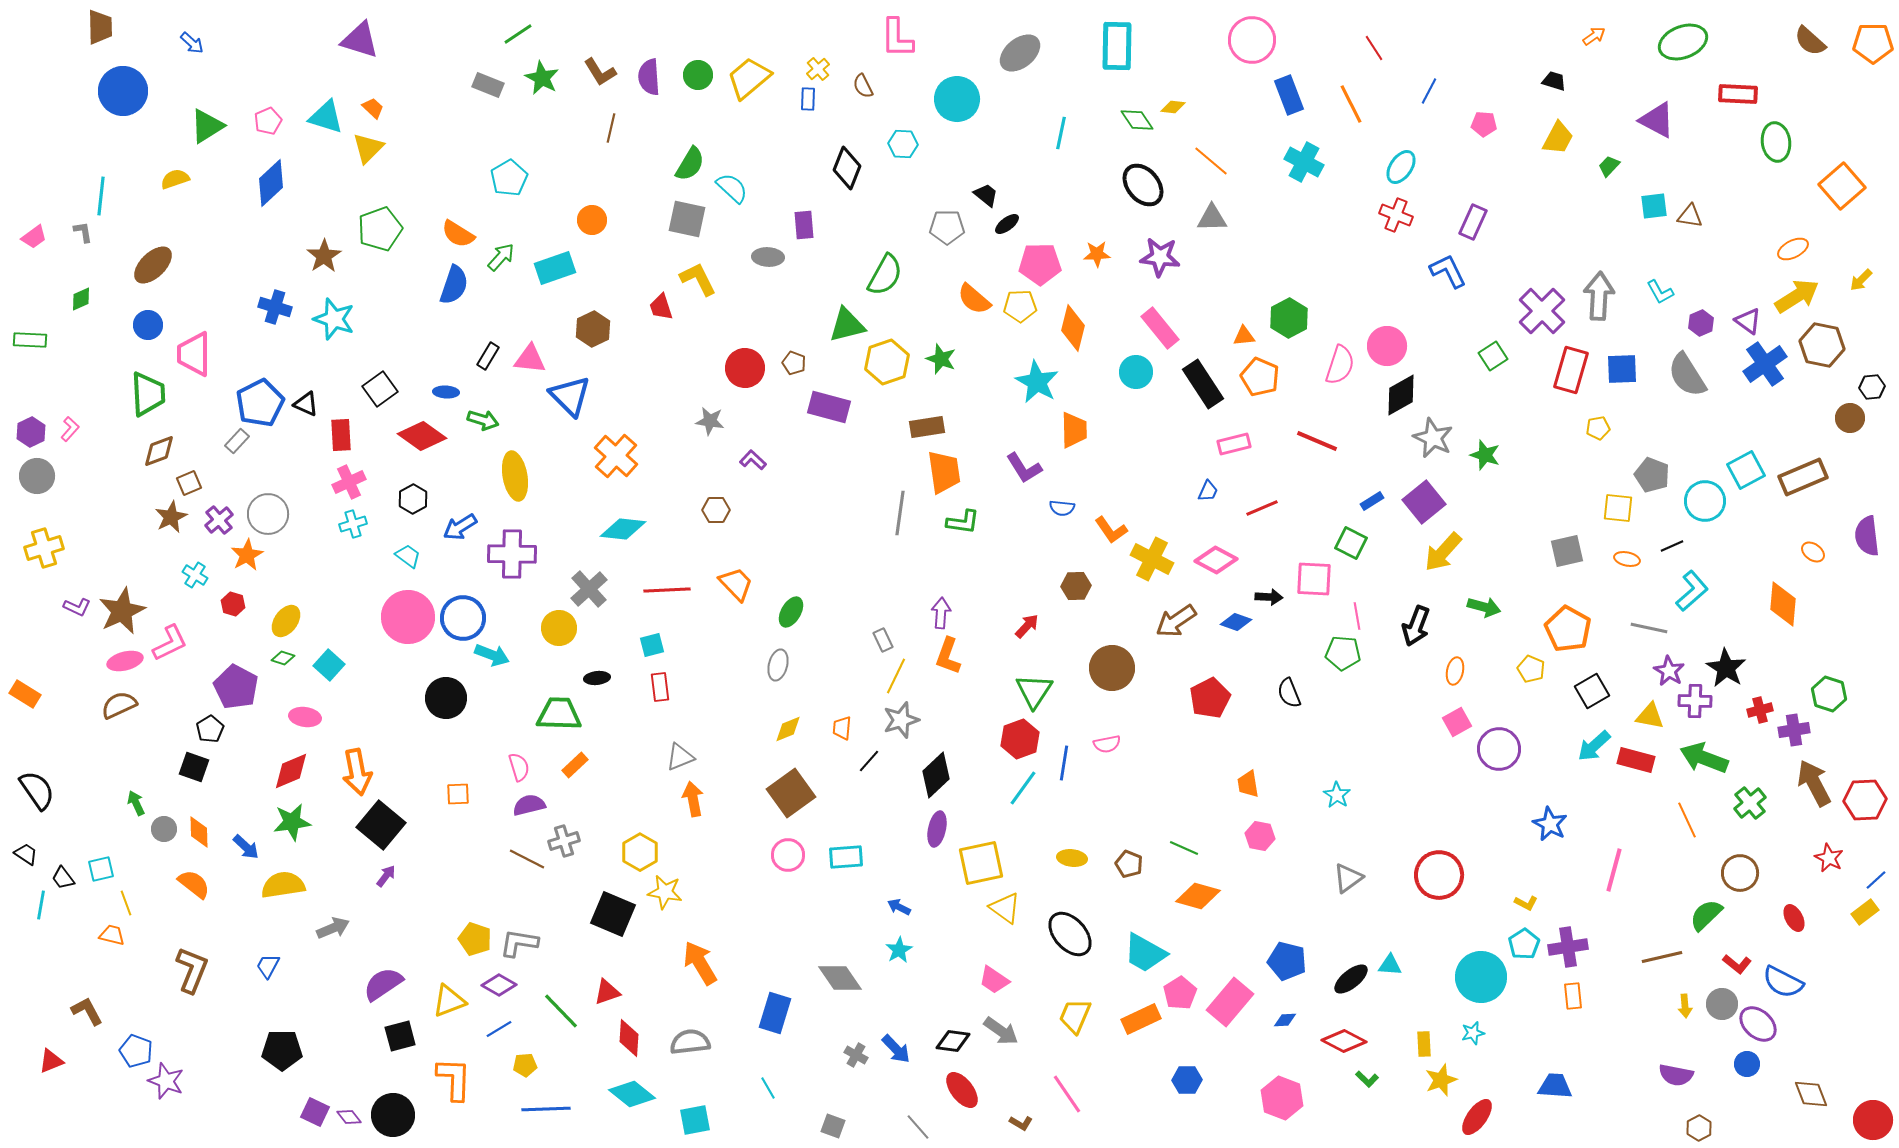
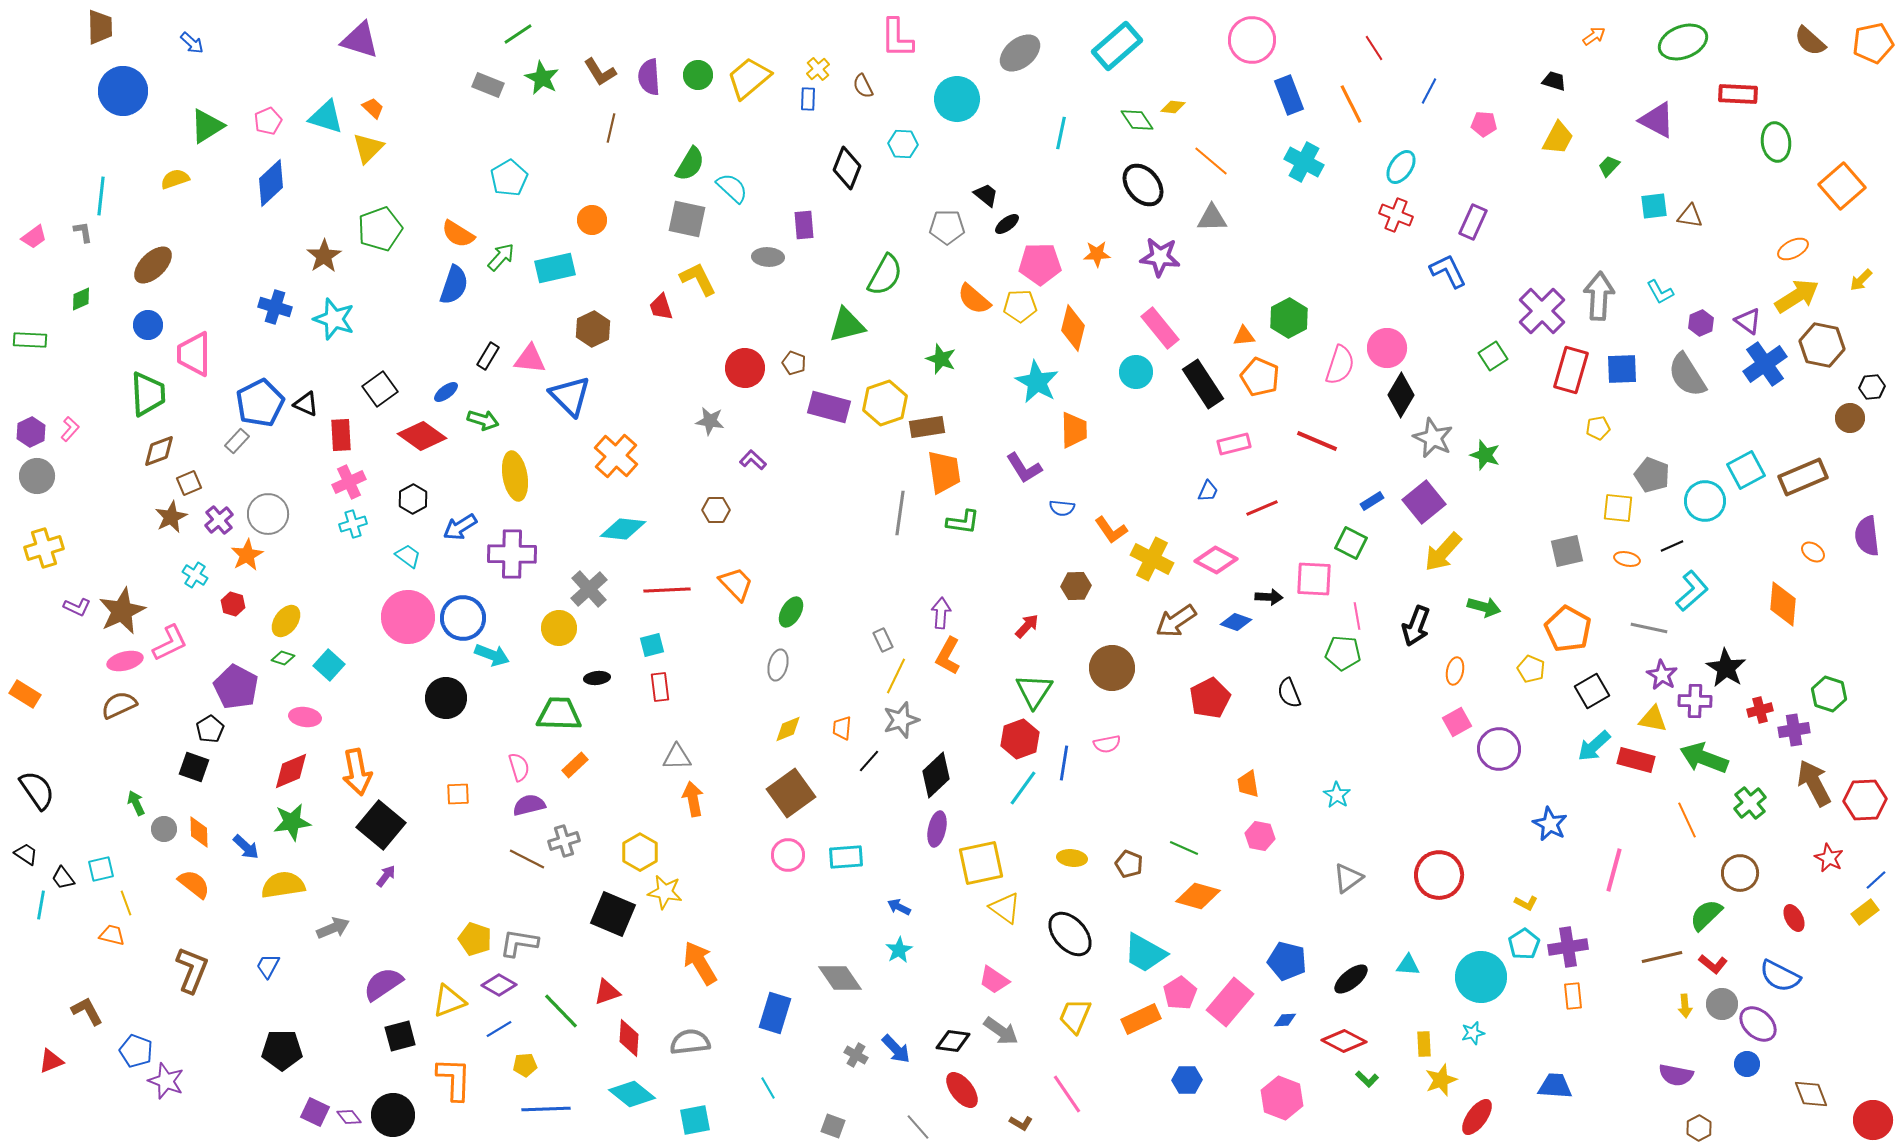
orange pentagon at (1873, 43): rotated 12 degrees counterclockwise
cyan rectangle at (1117, 46): rotated 48 degrees clockwise
cyan rectangle at (555, 268): rotated 6 degrees clockwise
pink circle at (1387, 346): moved 2 px down
yellow hexagon at (887, 362): moved 2 px left, 41 px down
blue ellipse at (446, 392): rotated 40 degrees counterclockwise
black diamond at (1401, 395): rotated 30 degrees counterclockwise
orange L-shape at (948, 656): rotated 9 degrees clockwise
purple star at (1669, 671): moved 7 px left, 4 px down
yellow triangle at (1650, 716): moved 3 px right, 3 px down
gray triangle at (680, 757): moved 3 px left; rotated 20 degrees clockwise
red L-shape at (1737, 964): moved 24 px left
cyan triangle at (1390, 965): moved 18 px right
blue semicircle at (1783, 982): moved 3 px left, 6 px up
